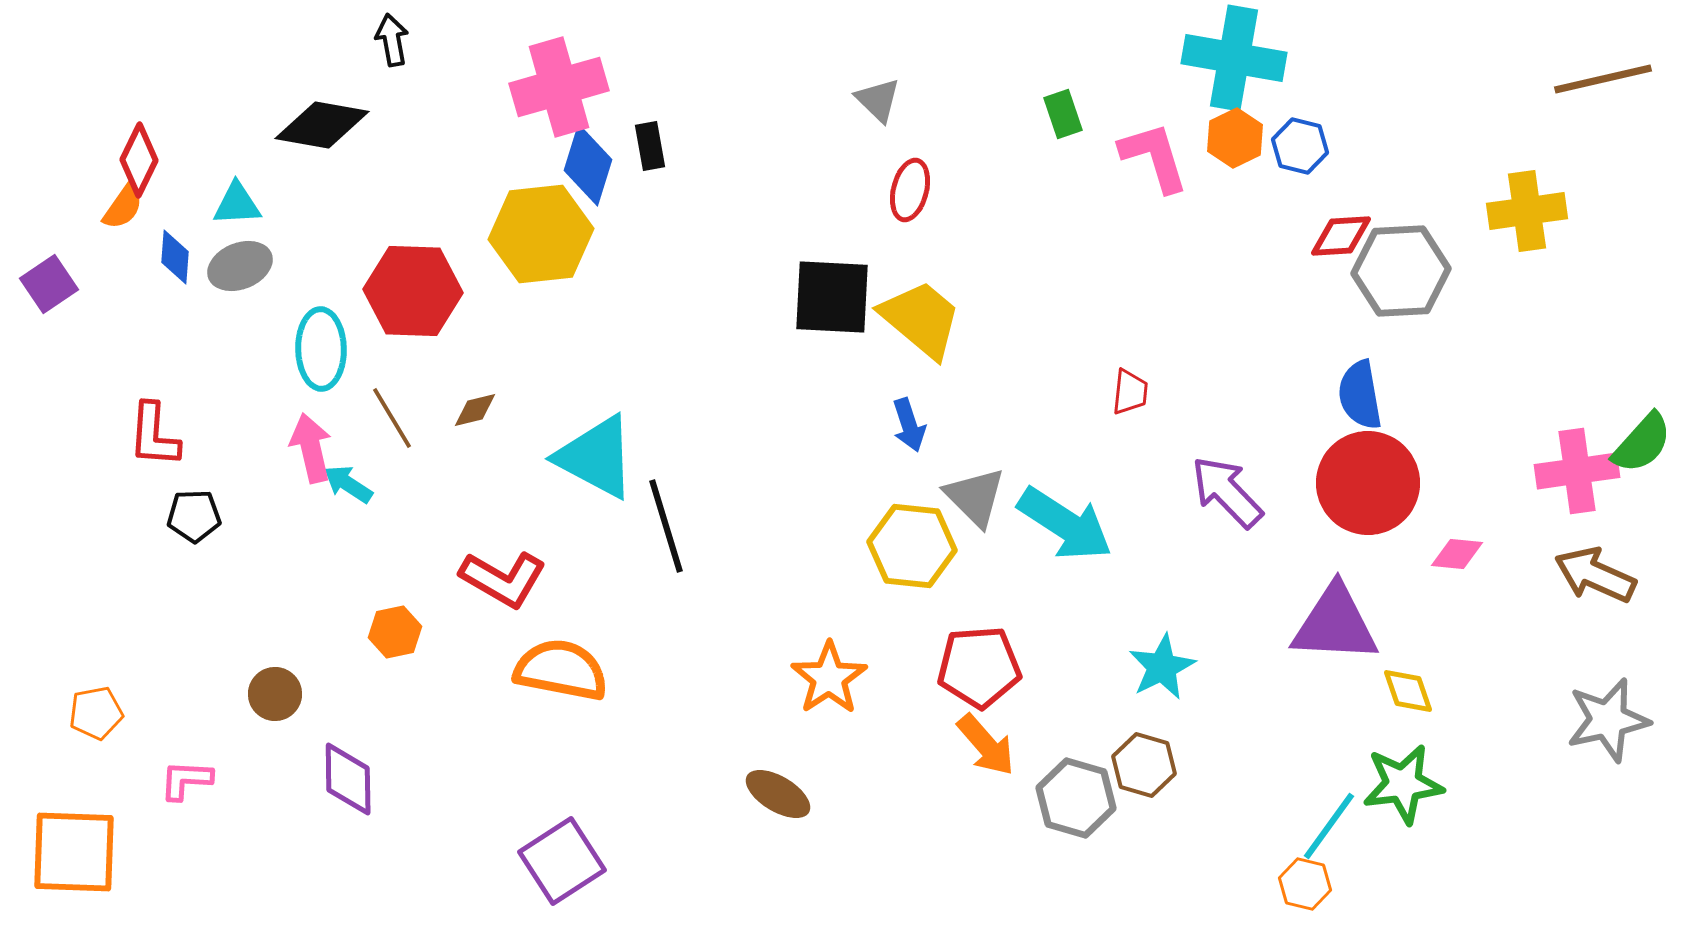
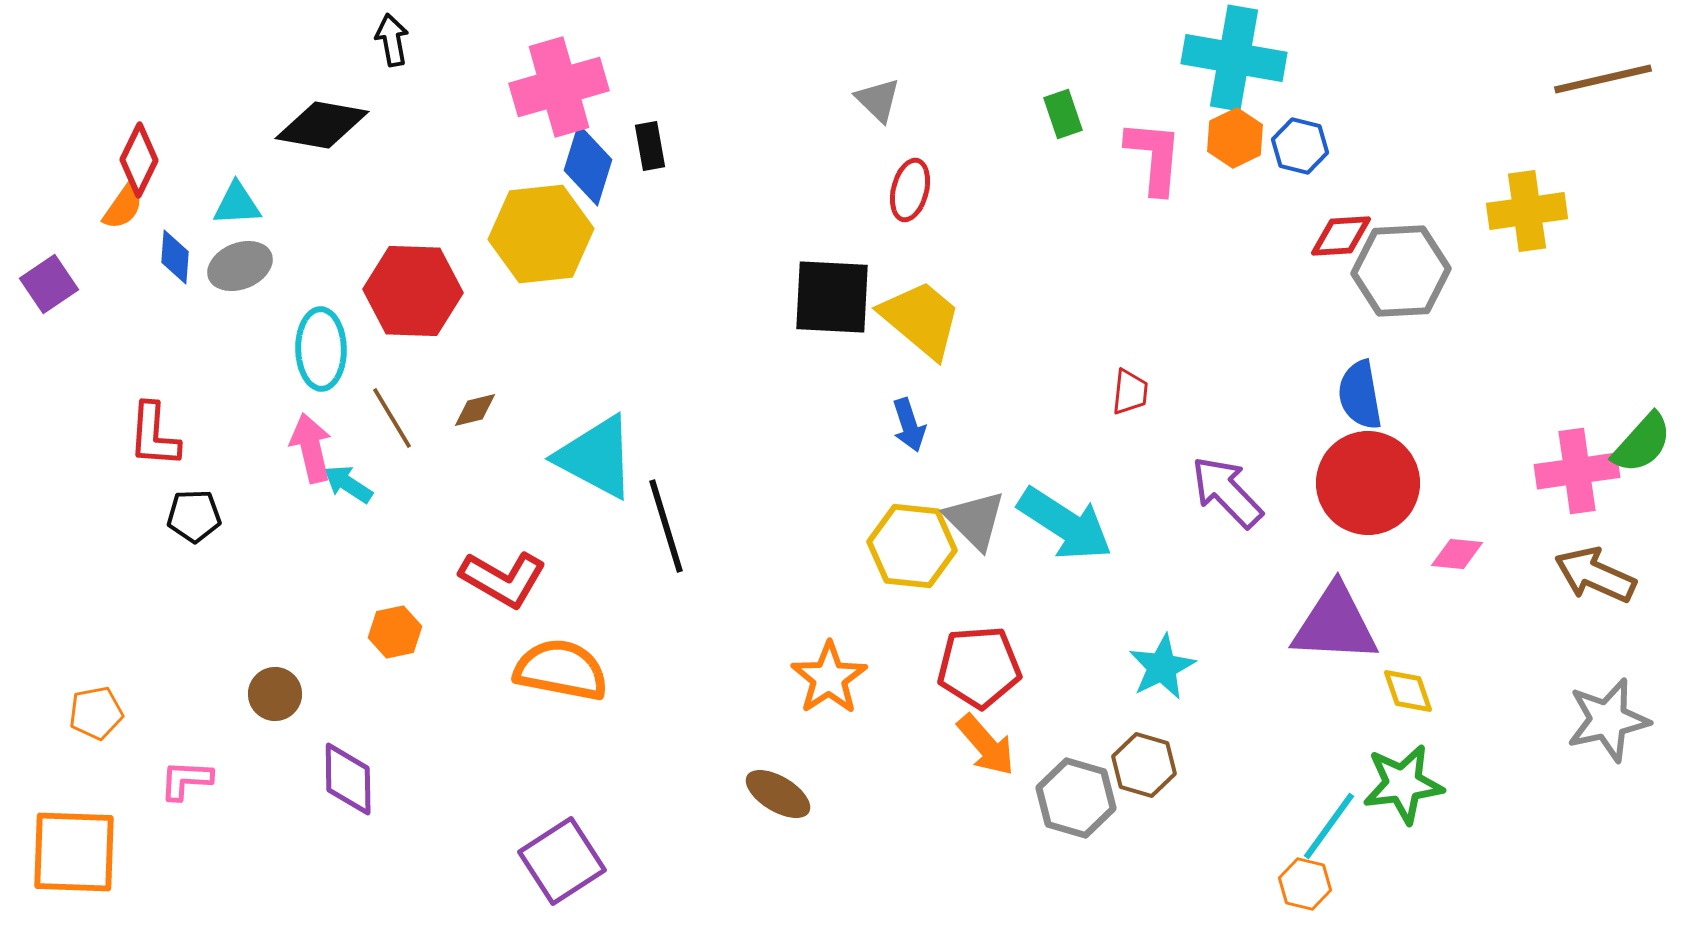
pink L-shape at (1154, 157): rotated 22 degrees clockwise
gray triangle at (975, 497): moved 23 px down
